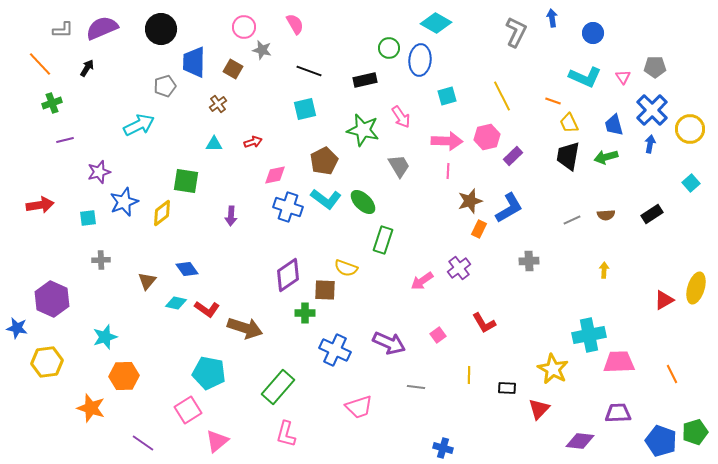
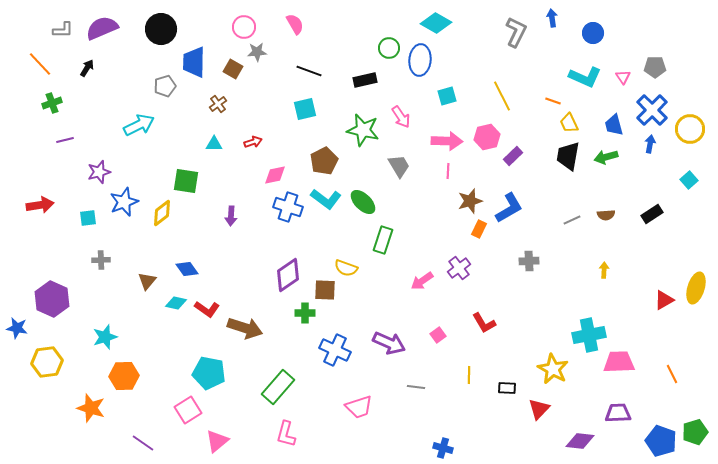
gray star at (262, 50): moved 5 px left, 2 px down; rotated 18 degrees counterclockwise
cyan square at (691, 183): moved 2 px left, 3 px up
